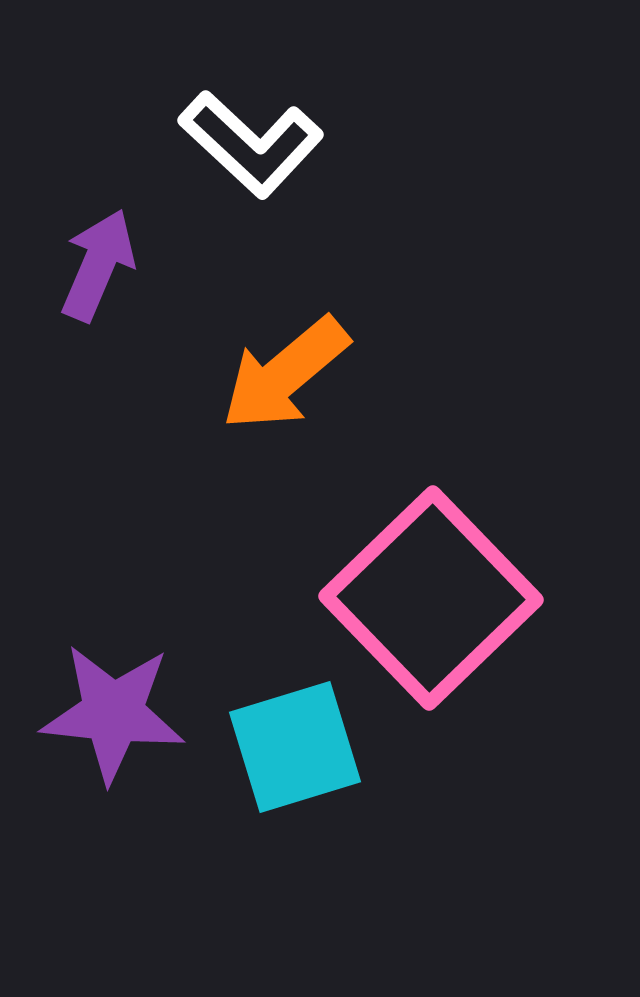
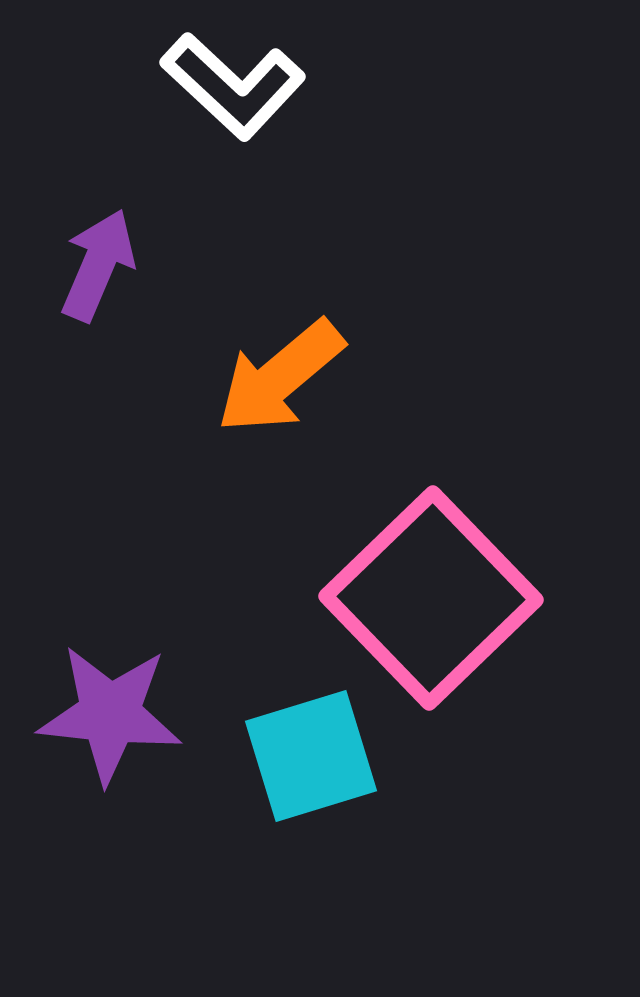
white L-shape: moved 18 px left, 58 px up
orange arrow: moved 5 px left, 3 px down
purple star: moved 3 px left, 1 px down
cyan square: moved 16 px right, 9 px down
